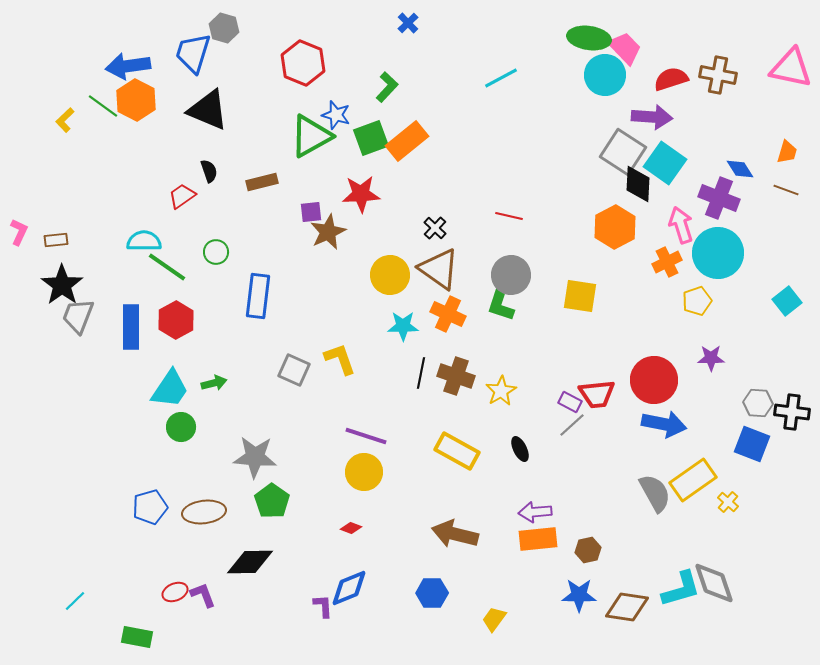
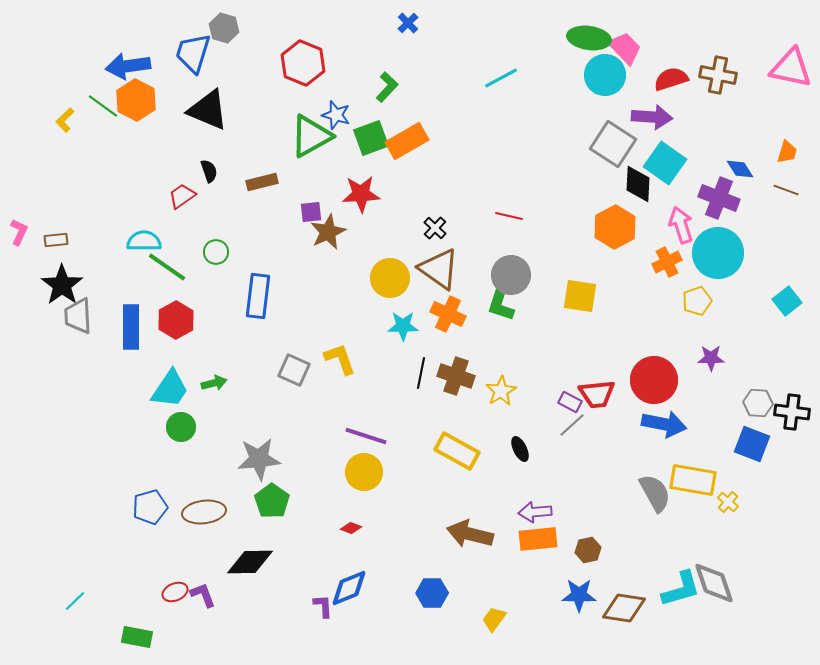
orange rectangle at (407, 141): rotated 9 degrees clockwise
gray square at (623, 152): moved 10 px left, 8 px up
yellow circle at (390, 275): moved 3 px down
gray trapezoid at (78, 316): rotated 24 degrees counterclockwise
gray star at (255, 457): moved 4 px right, 2 px down; rotated 9 degrees counterclockwise
yellow rectangle at (693, 480): rotated 45 degrees clockwise
brown arrow at (455, 534): moved 15 px right
brown diamond at (627, 607): moved 3 px left, 1 px down
